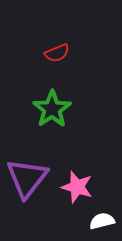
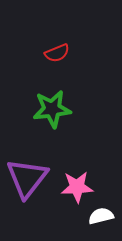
green star: rotated 27 degrees clockwise
pink star: rotated 20 degrees counterclockwise
white semicircle: moved 1 px left, 5 px up
